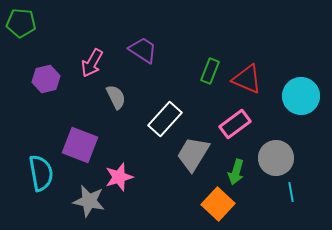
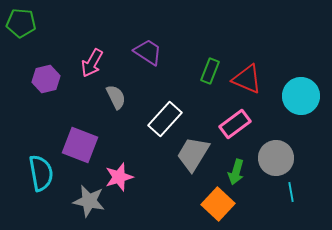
purple trapezoid: moved 5 px right, 2 px down
